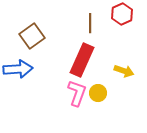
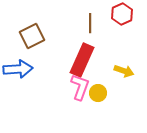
brown square: rotated 10 degrees clockwise
pink L-shape: moved 3 px right, 6 px up
